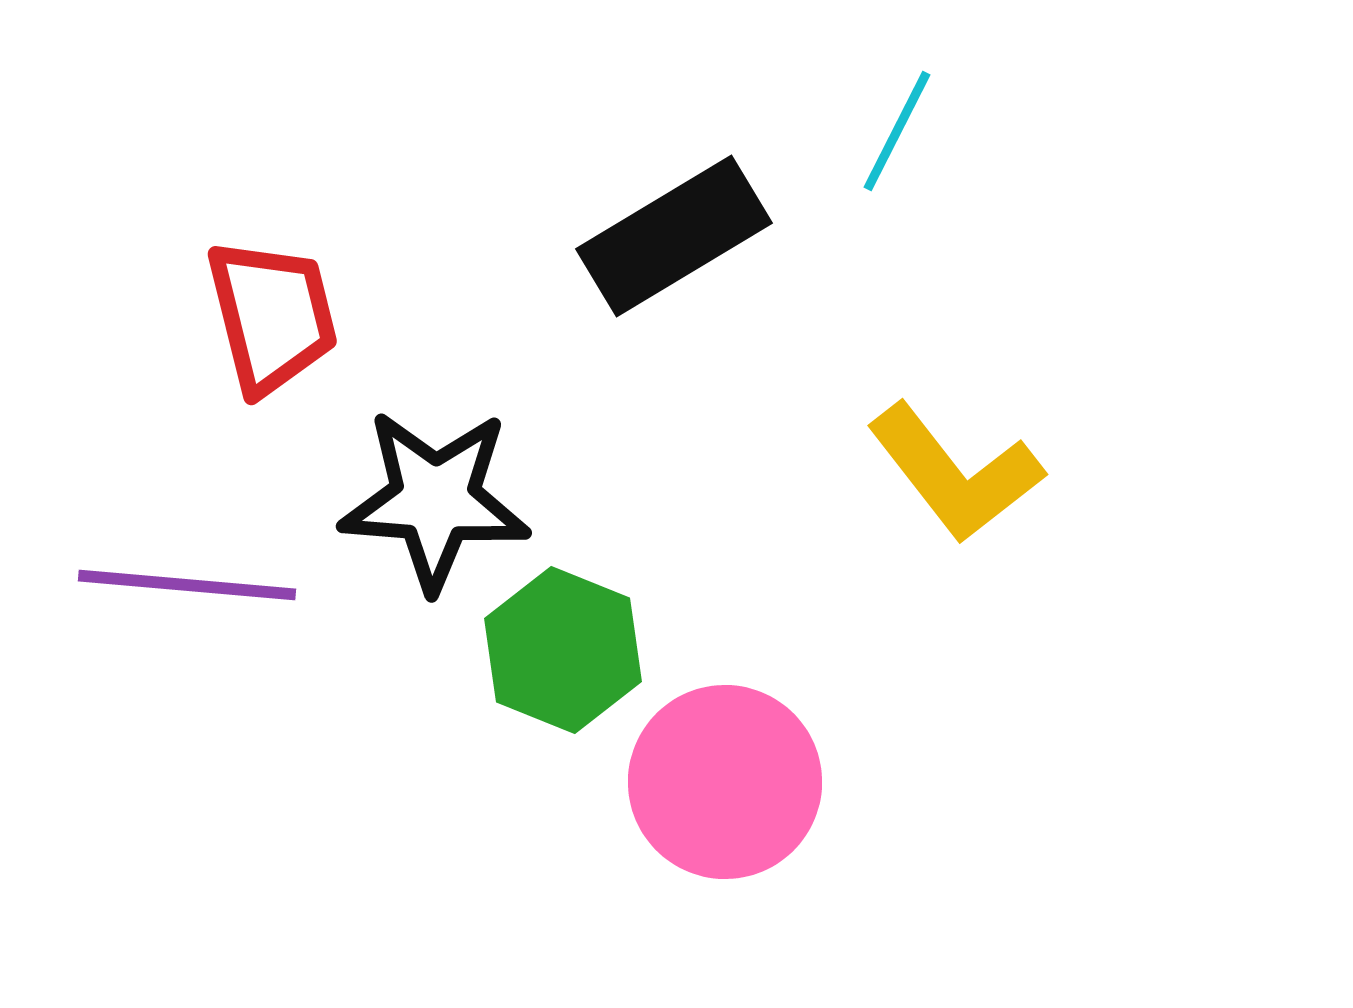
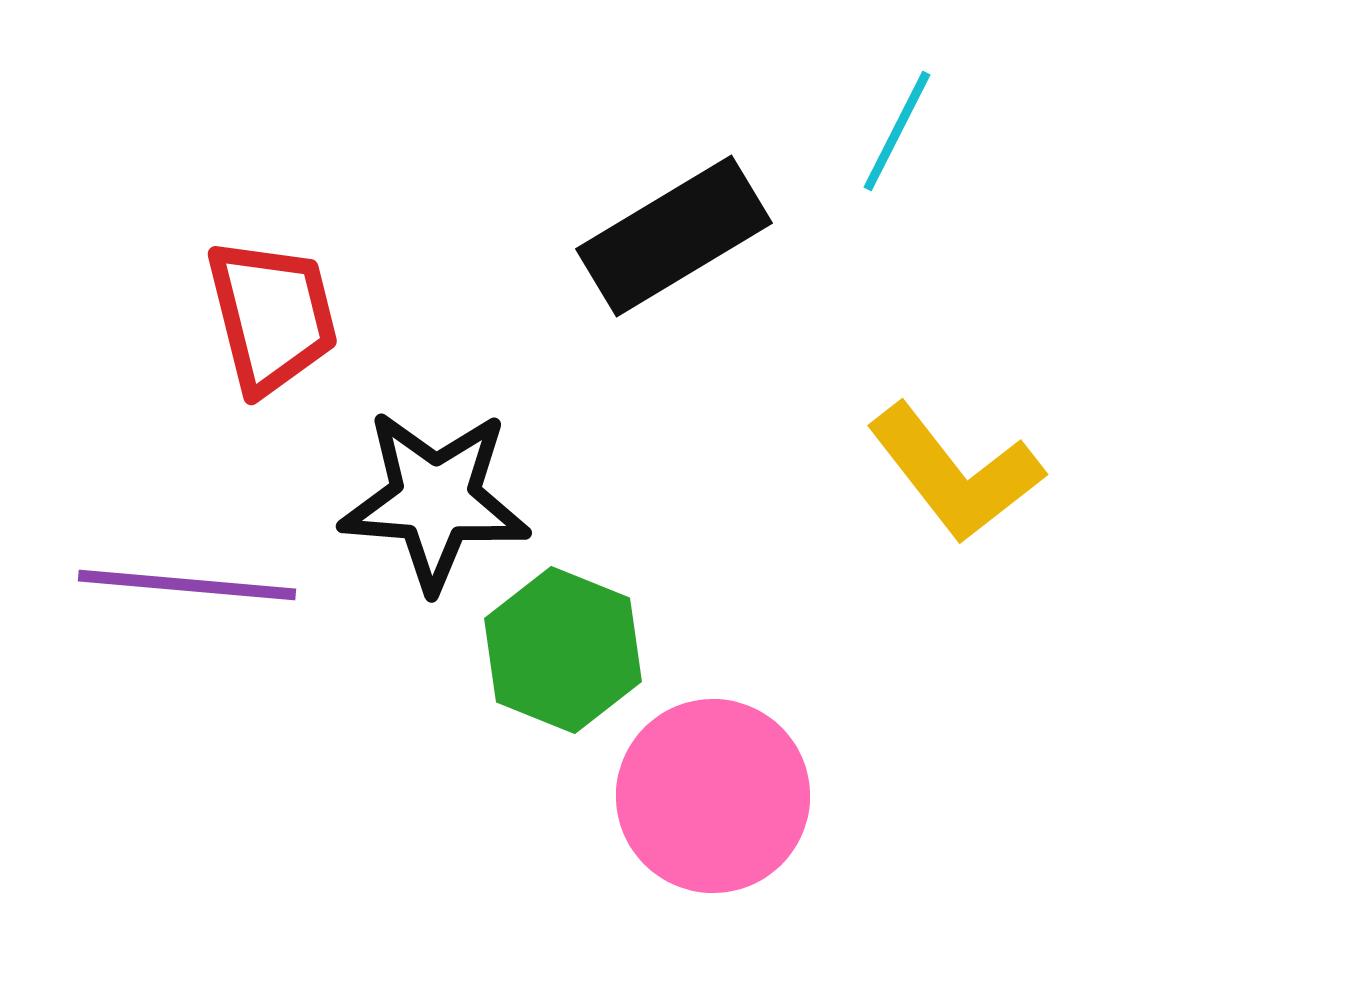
pink circle: moved 12 px left, 14 px down
